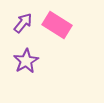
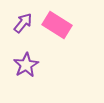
purple star: moved 4 px down
